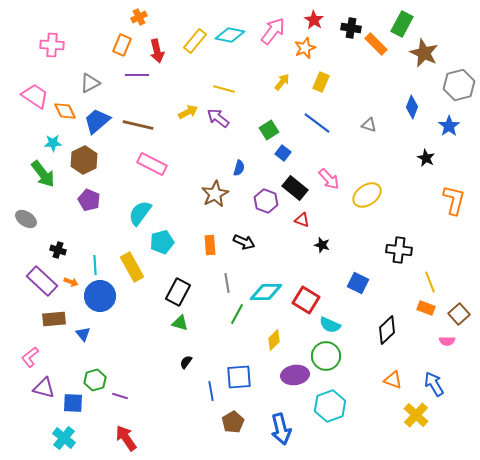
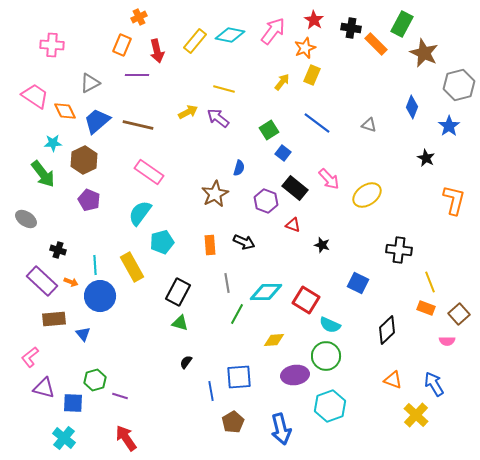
yellow rectangle at (321, 82): moved 9 px left, 7 px up
pink rectangle at (152, 164): moved 3 px left, 8 px down; rotated 8 degrees clockwise
red triangle at (302, 220): moved 9 px left, 5 px down
yellow diamond at (274, 340): rotated 40 degrees clockwise
